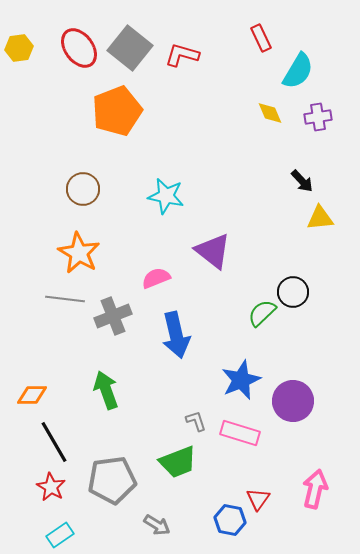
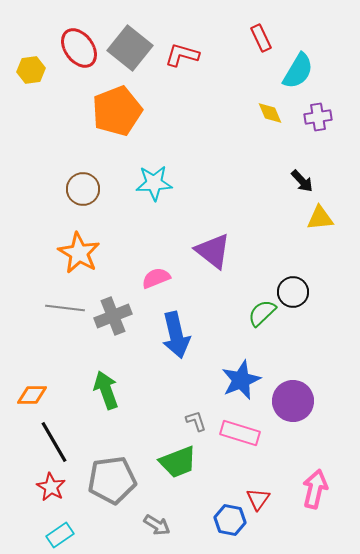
yellow hexagon: moved 12 px right, 22 px down
cyan star: moved 12 px left, 13 px up; rotated 15 degrees counterclockwise
gray line: moved 9 px down
